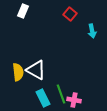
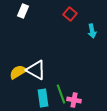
yellow semicircle: rotated 114 degrees counterclockwise
cyan rectangle: rotated 18 degrees clockwise
